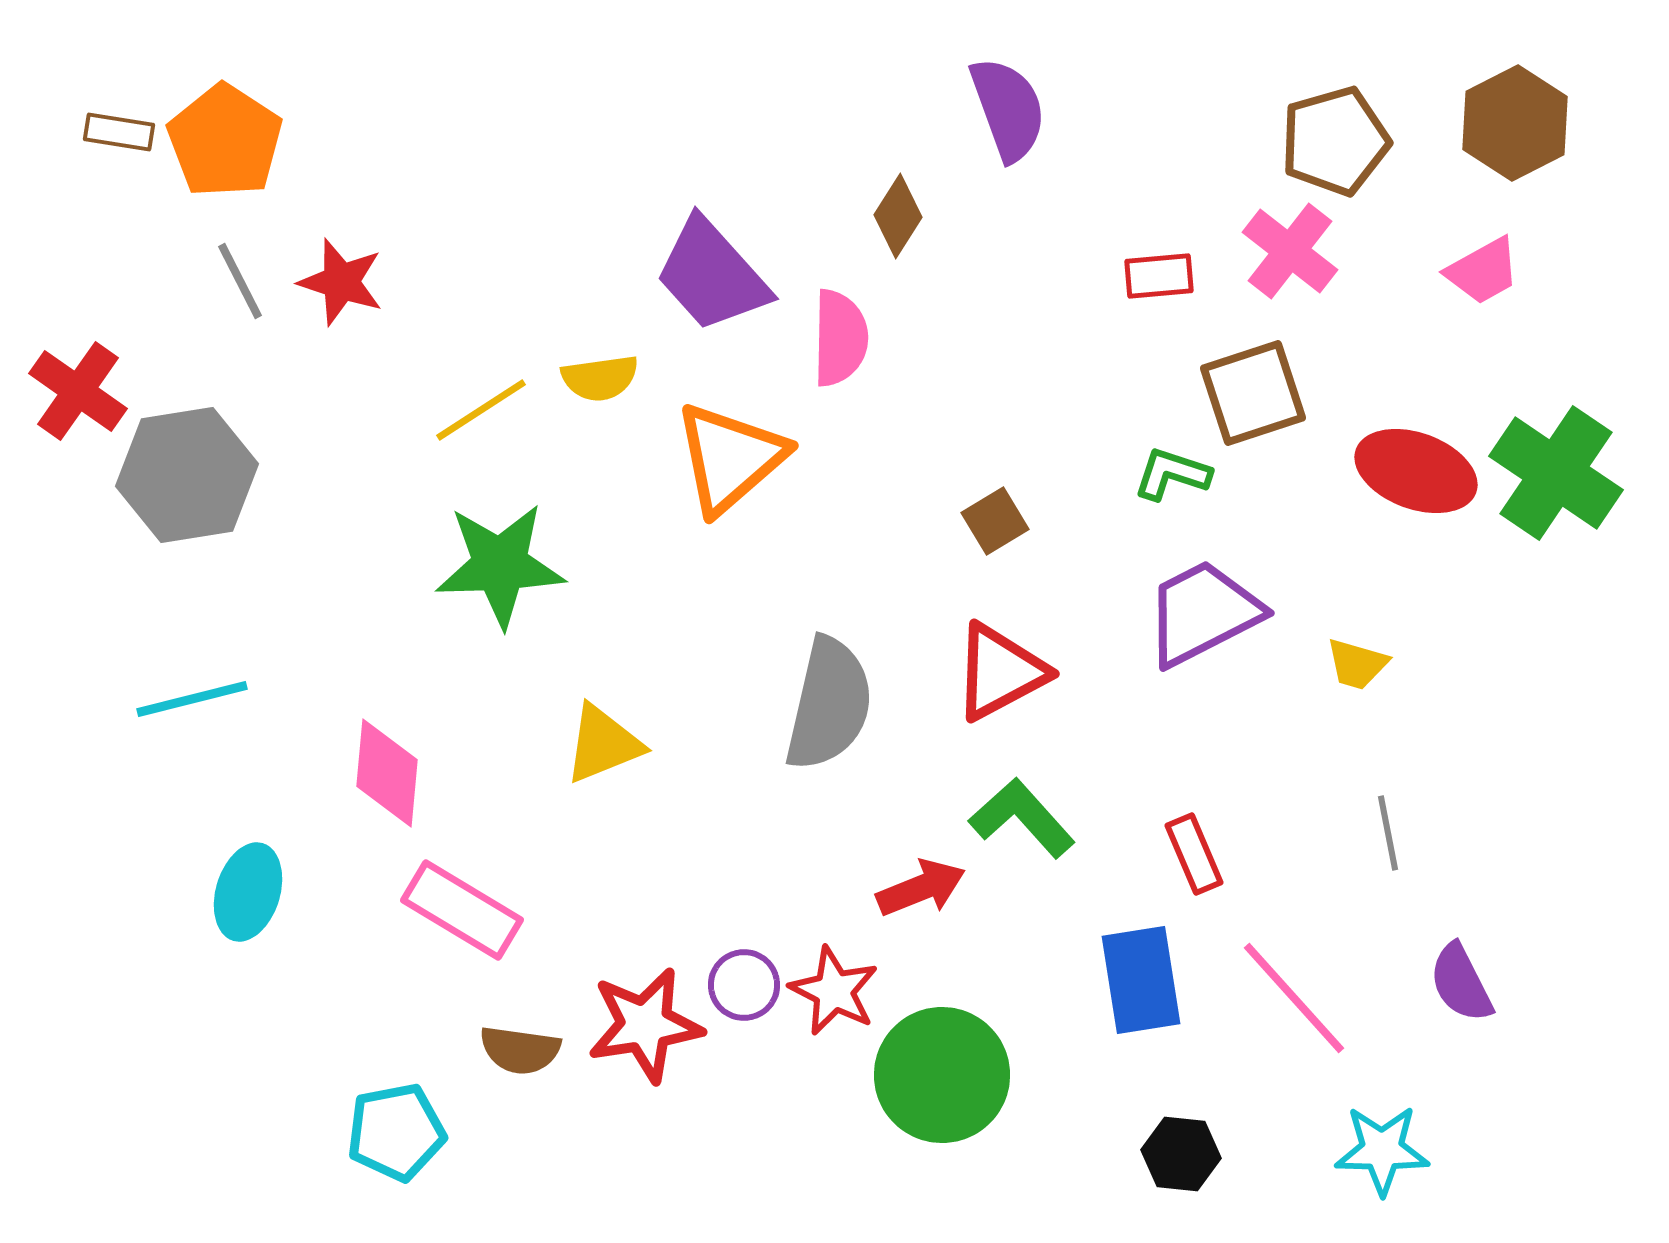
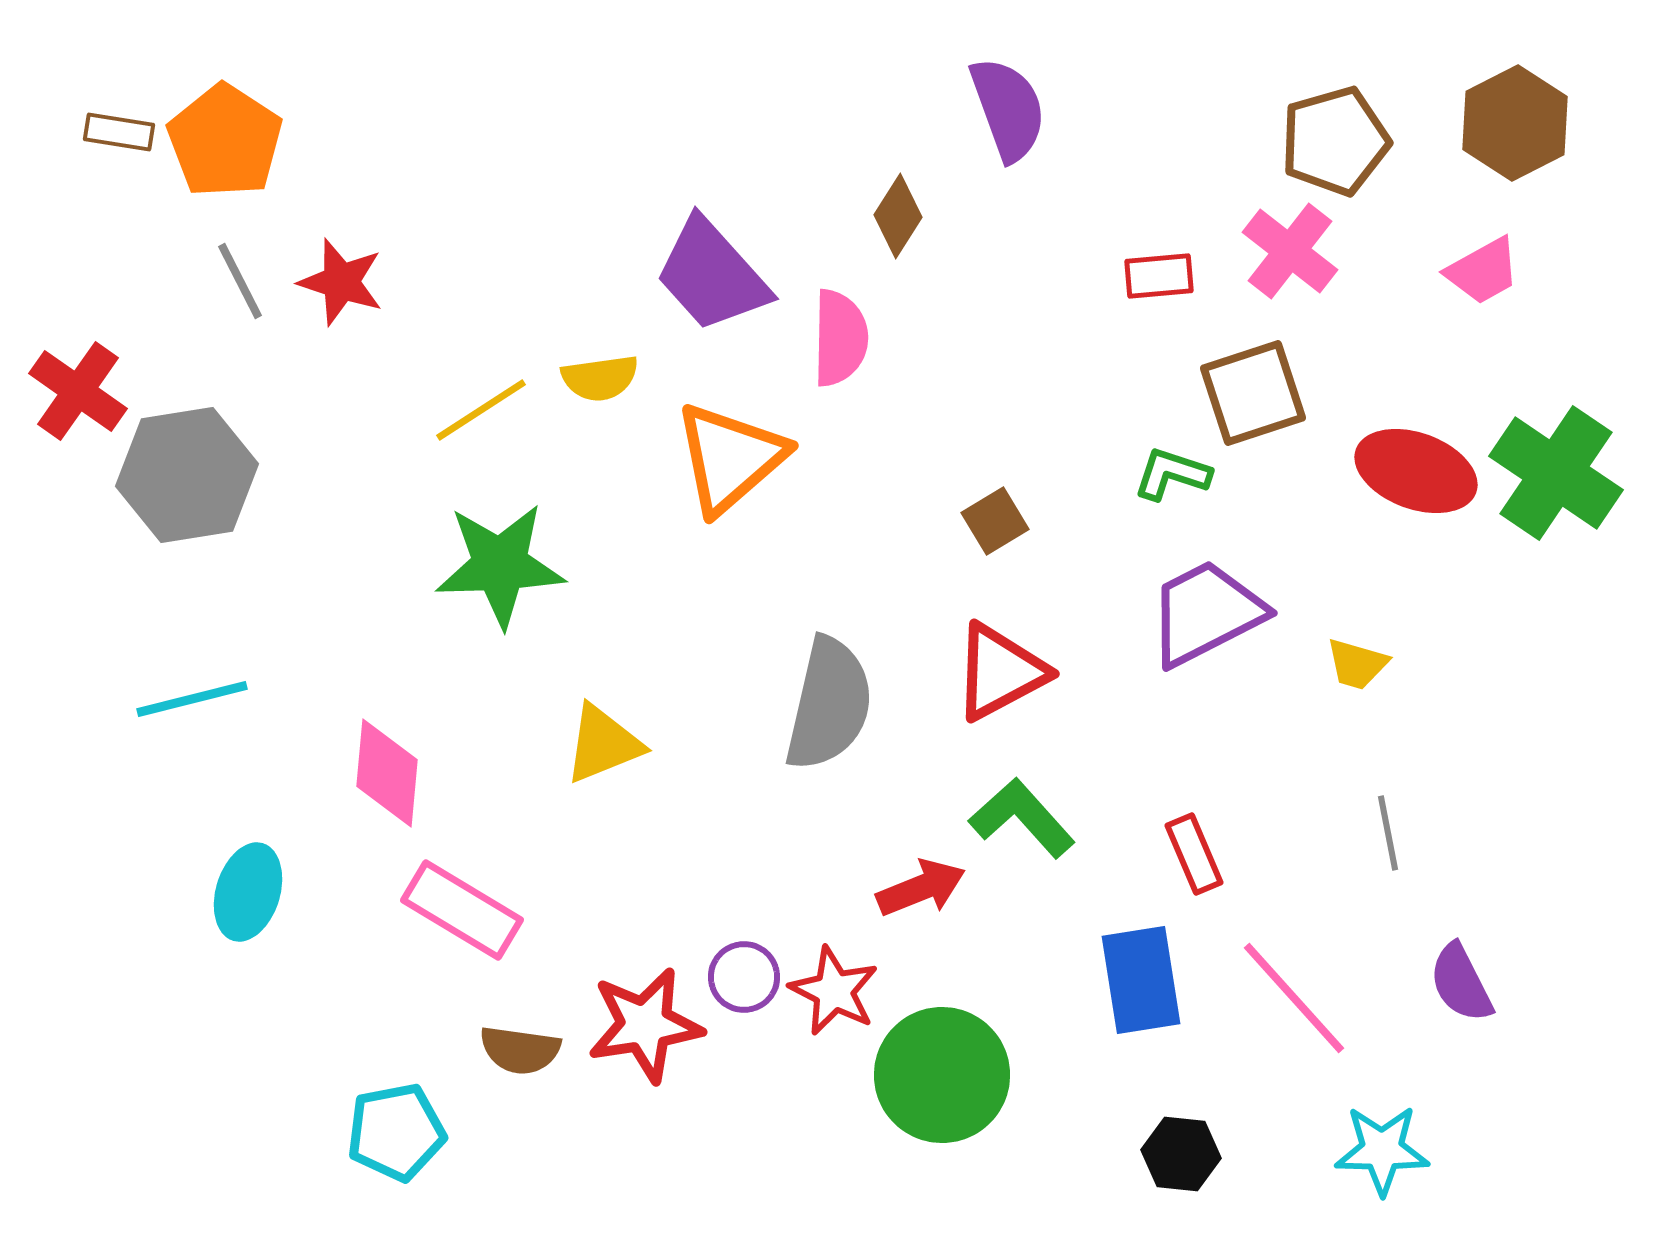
purple trapezoid at (1203, 613): moved 3 px right
purple circle at (744, 985): moved 8 px up
